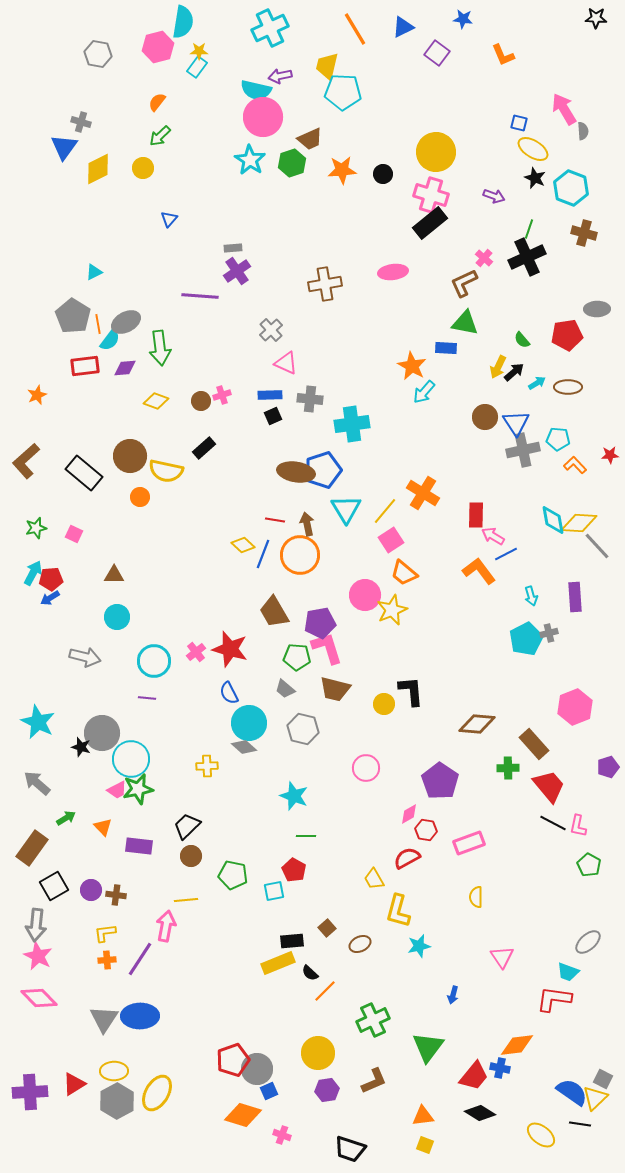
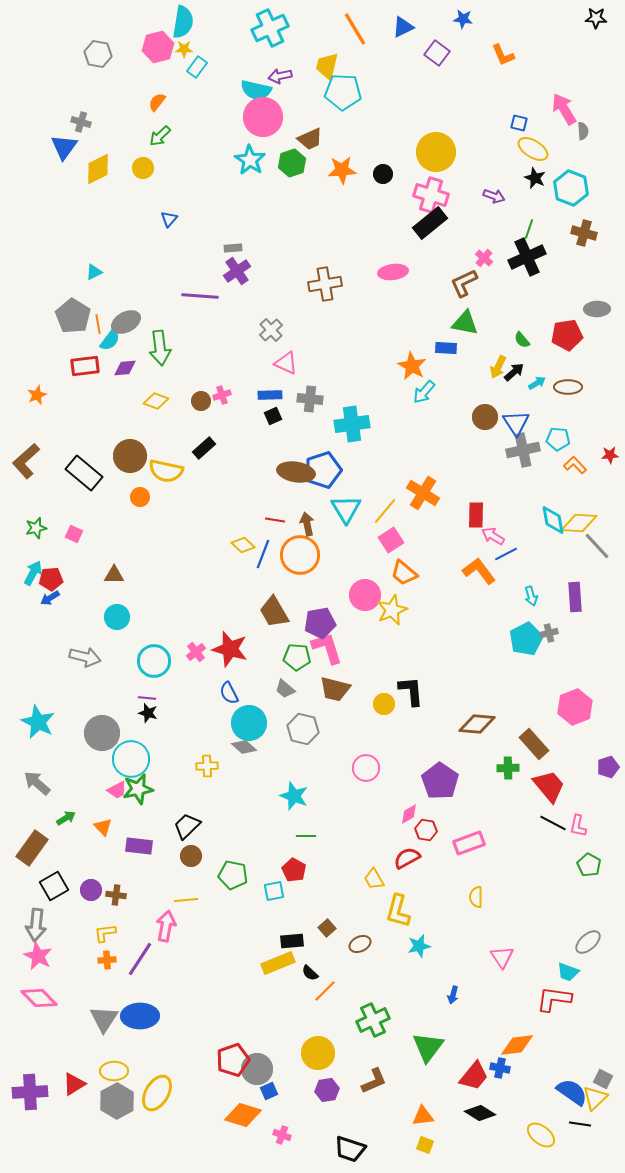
yellow star at (199, 51): moved 15 px left, 2 px up
black star at (81, 747): moved 67 px right, 34 px up
